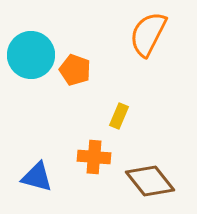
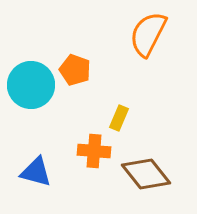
cyan circle: moved 30 px down
yellow rectangle: moved 2 px down
orange cross: moved 6 px up
blue triangle: moved 1 px left, 5 px up
brown diamond: moved 4 px left, 7 px up
